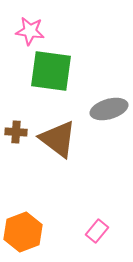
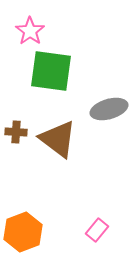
pink star: rotated 28 degrees clockwise
pink rectangle: moved 1 px up
